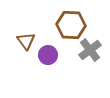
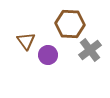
brown hexagon: moved 1 px left, 1 px up
